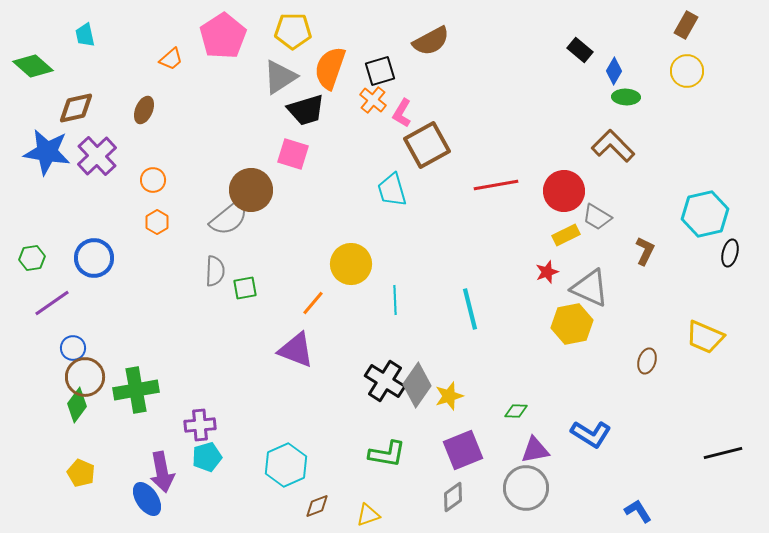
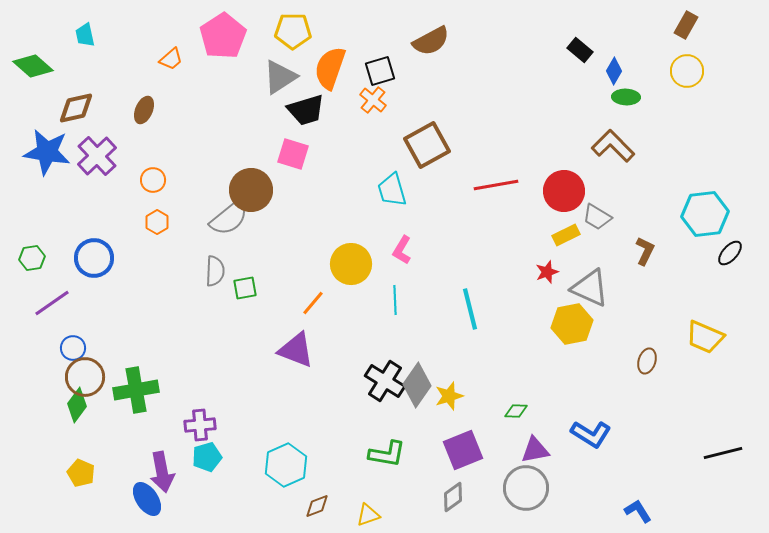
pink L-shape at (402, 113): moved 137 px down
cyan hexagon at (705, 214): rotated 6 degrees clockwise
black ellipse at (730, 253): rotated 28 degrees clockwise
